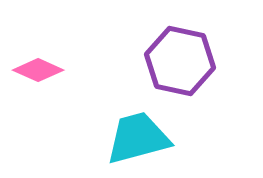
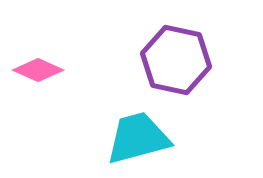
purple hexagon: moved 4 px left, 1 px up
